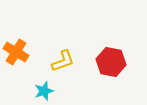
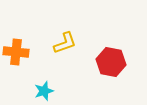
orange cross: rotated 25 degrees counterclockwise
yellow L-shape: moved 2 px right, 18 px up
